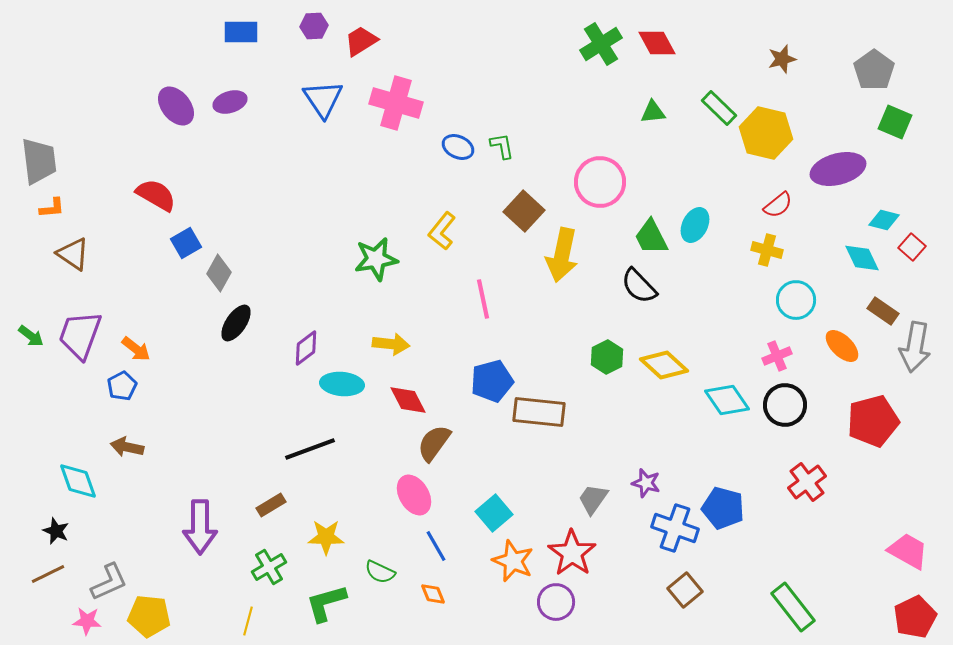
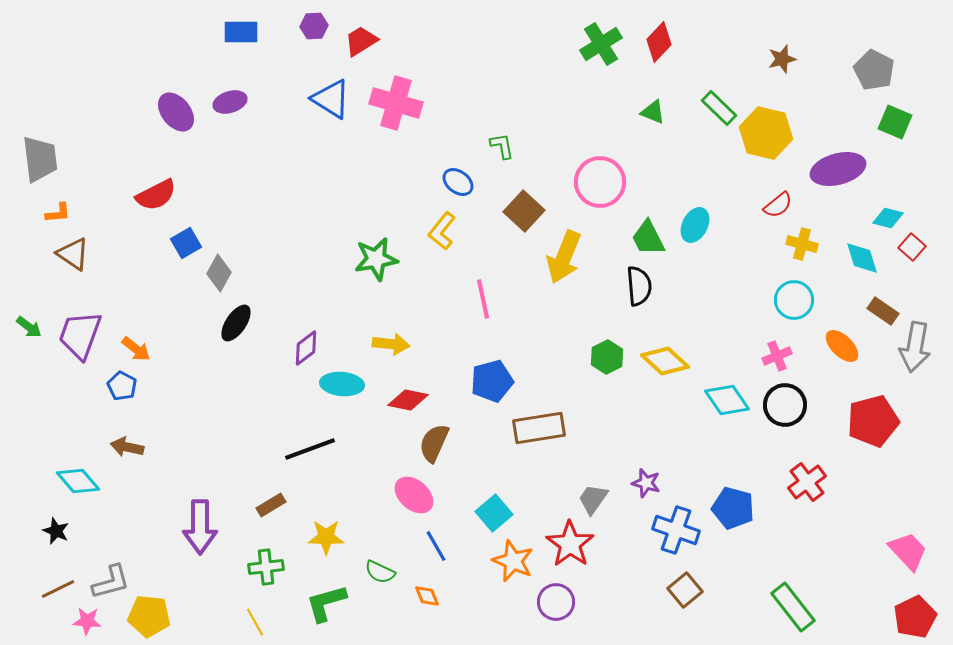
red diamond at (657, 43): moved 2 px right, 1 px up; rotated 72 degrees clockwise
gray pentagon at (874, 70): rotated 9 degrees counterclockwise
blue triangle at (323, 99): moved 8 px right; rotated 24 degrees counterclockwise
purple ellipse at (176, 106): moved 6 px down
green triangle at (653, 112): rotated 28 degrees clockwise
blue ellipse at (458, 147): moved 35 px down; rotated 12 degrees clockwise
gray trapezoid at (39, 161): moved 1 px right, 2 px up
red semicircle at (156, 195): rotated 123 degrees clockwise
orange L-shape at (52, 208): moved 6 px right, 5 px down
cyan diamond at (884, 220): moved 4 px right, 2 px up
green trapezoid at (651, 237): moved 3 px left, 1 px down
yellow cross at (767, 250): moved 35 px right, 6 px up
yellow arrow at (562, 255): moved 2 px right, 2 px down; rotated 10 degrees clockwise
cyan diamond at (862, 258): rotated 9 degrees clockwise
black semicircle at (639, 286): rotated 141 degrees counterclockwise
cyan circle at (796, 300): moved 2 px left
green arrow at (31, 336): moved 2 px left, 9 px up
yellow diamond at (664, 365): moved 1 px right, 4 px up
blue pentagon at (122, 386): rotated 16 degrees counterclockwise
red diamond at (408, 400): rotated 51 degrees counterclockwise
brown rectangle at (539, 412): moved 16 px down; rotated 15 degrees counterclockwise
brown semicircle at (434, 443): rotated 12 degrees counterclockwise
cyan diamond at (78, 481): rotated 21 degrees counterclockwise
pink ellipse at (414, 495): rotated 18 degrees counterclockwise
blue pentagon at (723, 508): moved 10 px right
blue cross at (675, 528): moved 1 px right, 2 px down
pink trapezoid at (908, 551): rotated 18 degrees clockwise
red star at (572, 553): moved 2 px left, 9 px up
green cross at (269, 567): moved 3 px left; rotated 24 degrees clockwise
brown line at (48, 574): moved 10 px right, 15 px down
gray L-shape at (109, 582): moved 2 px right; rotated 9 degrees clockwise
orange diamond at (433, 594): moved 6 px left, 2 px down
yellow line at (248, 621): moved 7 px right, 1 px down; rotated 44 degrees counterclockwise
